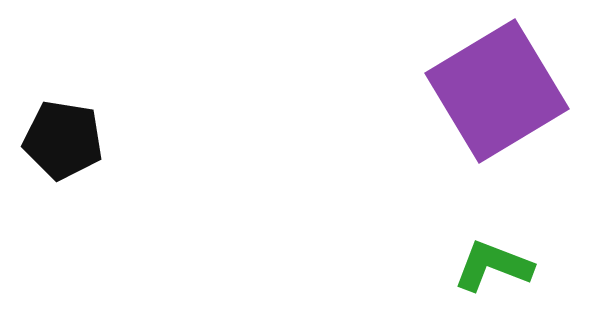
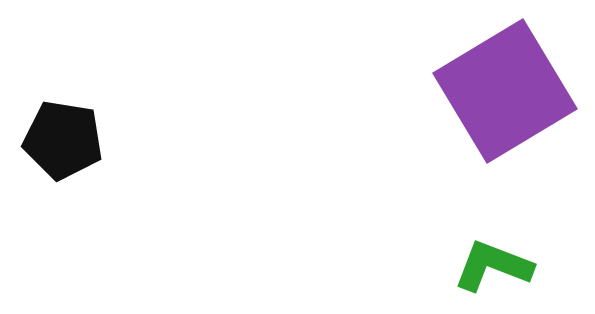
purple square: moved 8 px right
